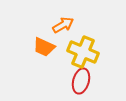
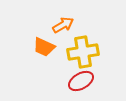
yellow cross: rotated 32 degrees counterclockwise
red ellipse: rotated 45 degrees clockwise
